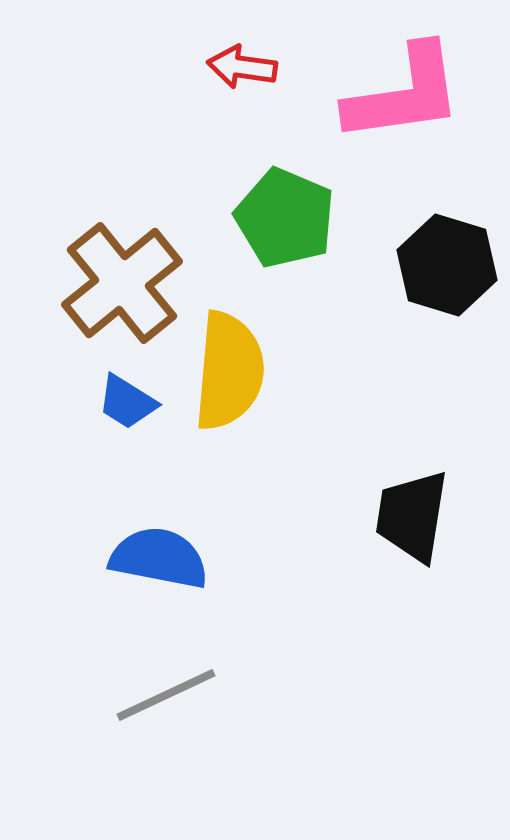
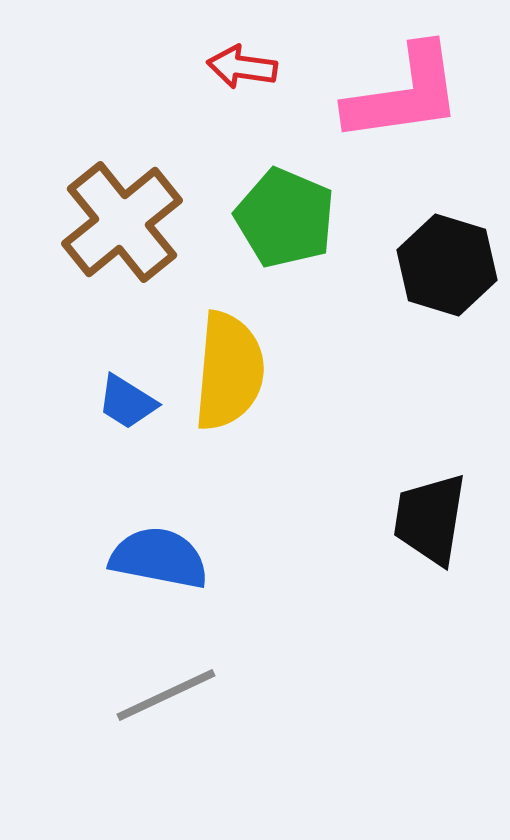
brown cross: moved 61 px up
black trapezoid: moved 18 px right, 3 px down
